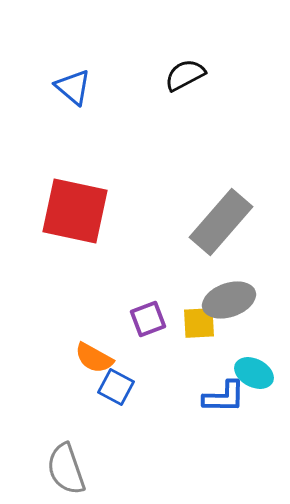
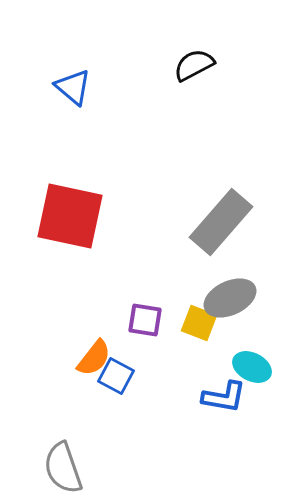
black semicircle: moved 9 px right, 10 px up
red square: moved 5 px left, 5 px down
gray ellipse: moved 1 px right, 2 px up; rotated 6 degrees counterclockwise
purple square: moved 3 px left, 1 px down; rotated 30 degrees clockwise
yellow square: rotated 24 degrees clockwise
orange semicircle: rotated 81 degrees counterclockwise
cyan ellipse: moved 2 px left, 6 px up
blue square: moved 11 px up
blue L-shape: rotated 9 degrees clockwise
gray semicircle: moved 3 px left, 1 px up
